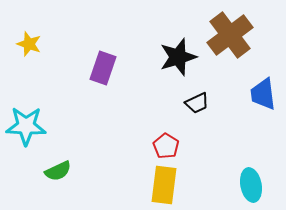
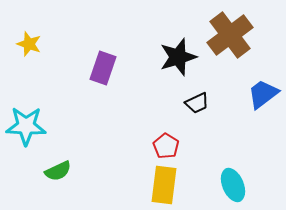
blue trapezoid: rotated 60 degrees clockwise
cyan ellipse: moved 18 px left; rotated 12 degrees counterclockwise
